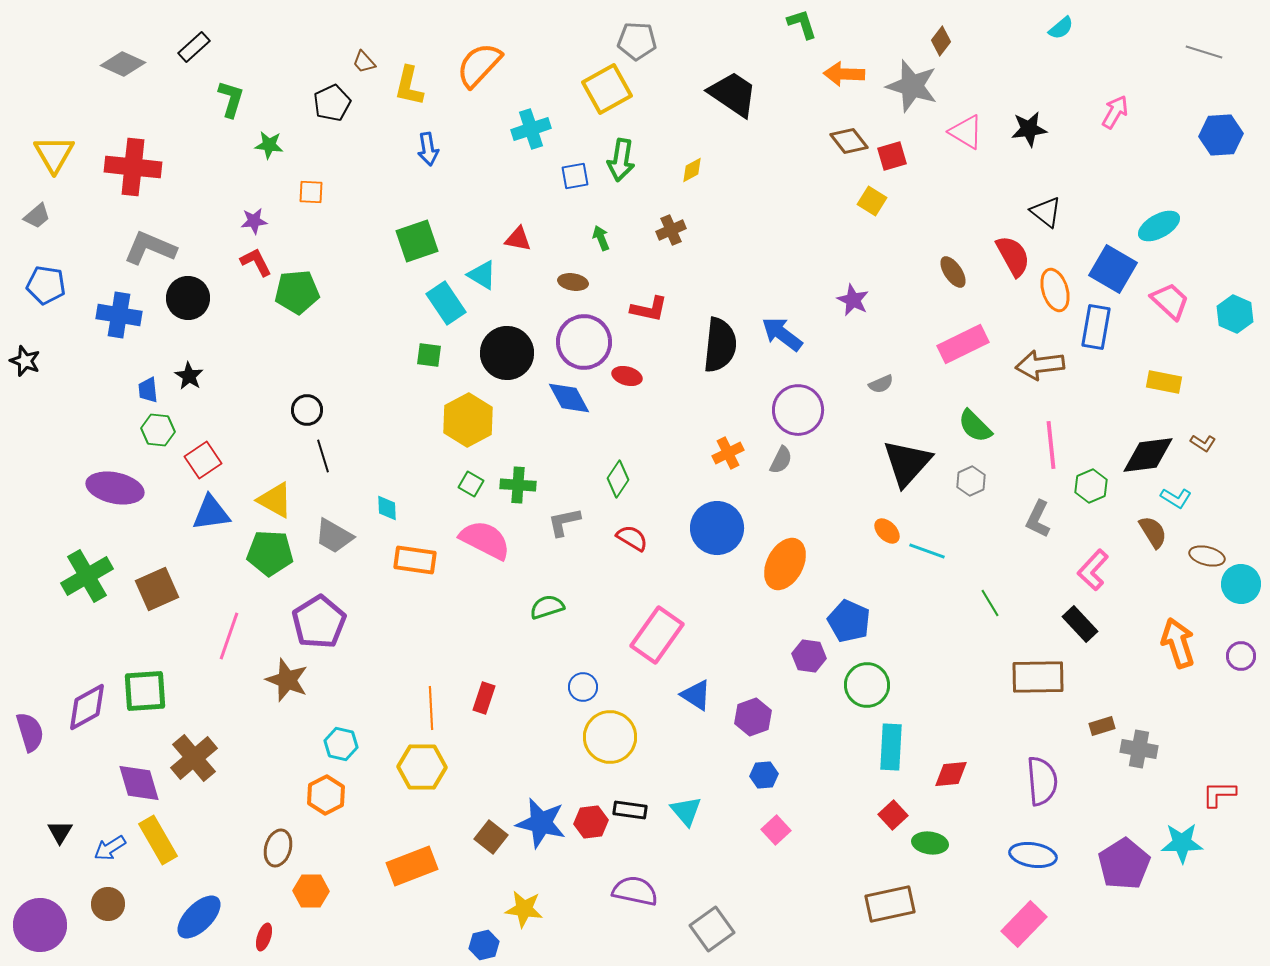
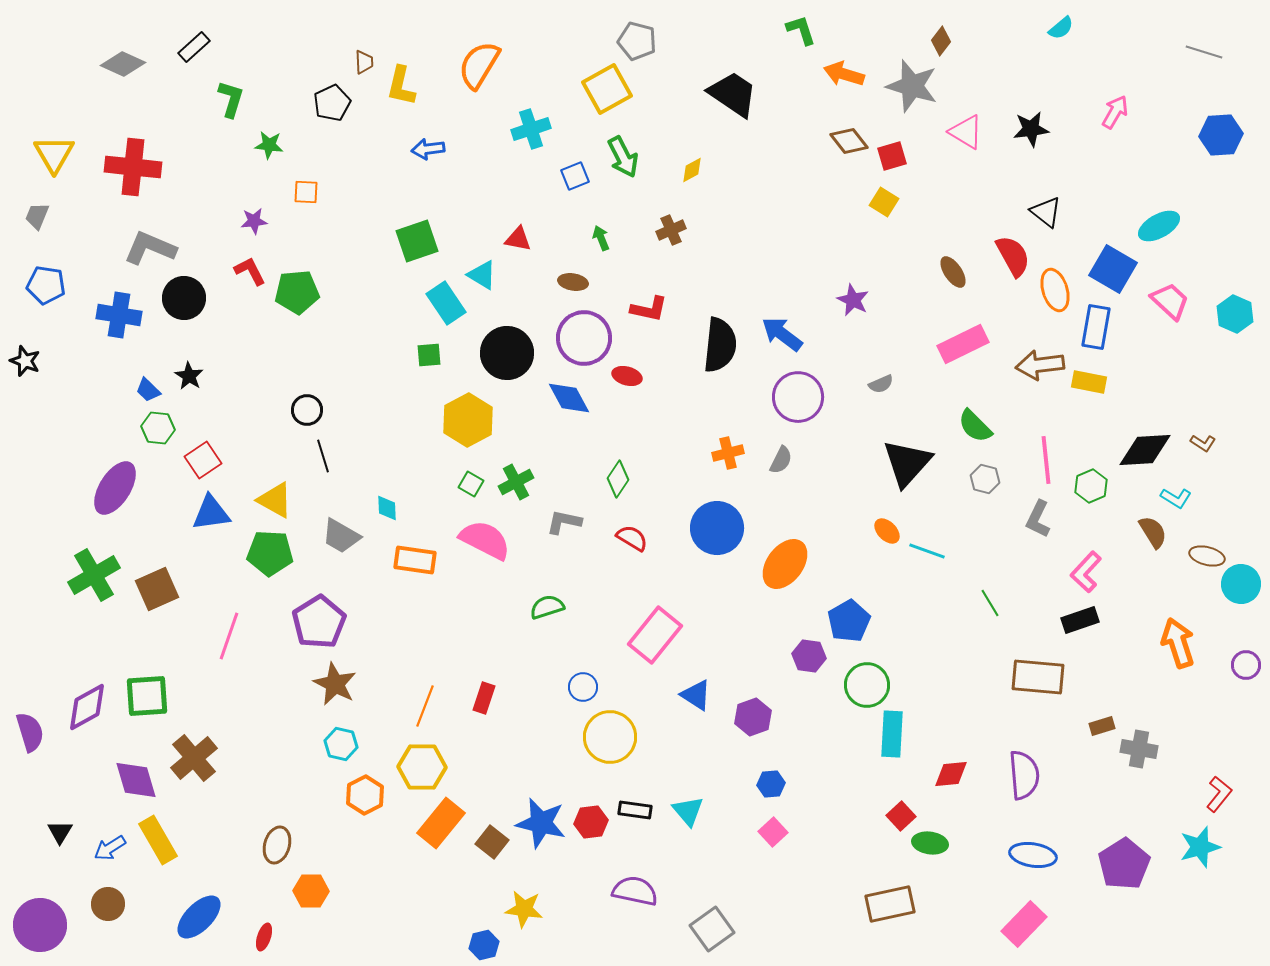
green L-shape at (802, 24): moved 1 px left, 6 px down
gray pentagon at (637, 41): rotated 12 degrees clockwise
brown trapezoid at (364, 62): rotated 140 degrees counterclockwise
orange semicircle at (479, 65): rotated 12 degrees counterclockwise
orange arrow at (844, 74): rotated 15 degrees clockwise
yellow L-shape at (409, 86): moved 8 px left
black star at (1029, 129): moved 2 px right
blue arrow at (428, 149): rotated 92 degrees clockwise
green arrow at (621, 160): moved 2 px right, 3 px up; rotated 36 degrees counterclockwise
blue square at (575, 176): rotated 12 degrees counterclockwise
orange square at (311, 192): moved 5 px left
yellow square at (872, 201): moved 12 px right, 1 px down
gray trapezoid at (37, 216): rotated 152 degrees clockwise
red L-shape at (256, 262): moved 6 px left, 9 px down
black circle at (188, 298): moved 4 px left
purple circle at (584, 342): moved 4 px up
green square at (429, 355): rotated 12 degrees counterclockwise
yellow rectangle at (1164, 382): moved 75 px left
blue trapezoid at (148, 390): rotated 40 degrees counterclockwise
purple circle at (798, 410): moved 13 px up
green hexagon at (158, 430): moved 2 px up
pink line at (1051, 445): moved 5 px left, 15 px down
orange cross at (728, 453): rotated 12 degrees clockwise
black diamond at (1148, 455): moved 3 px left, 5 px up; rotated 4 degrees clockwise
gray hexagon at (971, 481): moved 14 px right, 2 px up; rotated 20 degrees counterclockwise
green cross at (518, 485): moved 2 px left, 3 px up; rotated 32 degrees counterclockwise
purple ellipse at (115, 488): rotated 70 degrees counterclockwise
gray L-shape at (564, 522): rotated 24 degrees clockwise
gray trapezoid at (334, 536): moved 7 px right
orange ellipse at (785, 564): rotated 9 degrees clockwise
pink L-shape at (1093, 570): moved 7 px left, 2 px down
green cross at (87, 576): moved 7 px right, 1 px up
blue pentagon at (849, 621): rotated 18 degrees clockwise
black rectangle at (1080, 624): moved 4 px up; rotated 66 degrees counterclockwise
pink rectangle at (657, 635): moved 2 px left; rotated 4 degrees clockwise
purple circle at (1241, 656): moved 5 px right, 9 px down
brown rectangle at (1038, 677): rotated 6 degrees clockwise
brown star at (287, 680): moved 48 px right, 4 px down; rotated 6 degrees clockwise
green square at (145, 691): moved 2 px right, 5 px down
orange line at (431, 708): moved 6 px left, 2 px up; rotated 24 degrees clockwise
cyan rectangle at (891, 747): moved 1 px right, 13 px up
blue hexagon at (764, 775): moved 7 px right, 9 px down
purple semicircle at (1042, 781): moved 18 px left, 6 px up
purple diamond at (139, 783): moved 3 px left, 3 px up
red L-shape at (1219, 794): rotated 129 degrees clockwise
orange hexagon at (326, 795): moved 39 px right
black rectangle at (630, 810): moved 5 px right
cyan triangle at (686, 811): moved 2 px right
red square at (893, 815): moved 8 px right, 1 px down
pink square at (776, 830): moved 3 px left, 2 px down
brown square at (491, 837): moved 1 px right, 5 px down
cyan star at (1182, 843): moved 18 px right, 4 px down; rotated 15 degrees counterclockwise
brown ellipse at (278, 848): moved 1 px left, 3 px up
orange rectangle at (412, 866): moved 29 px right, 43 px up; rotated 30 degrees counterclockwise
